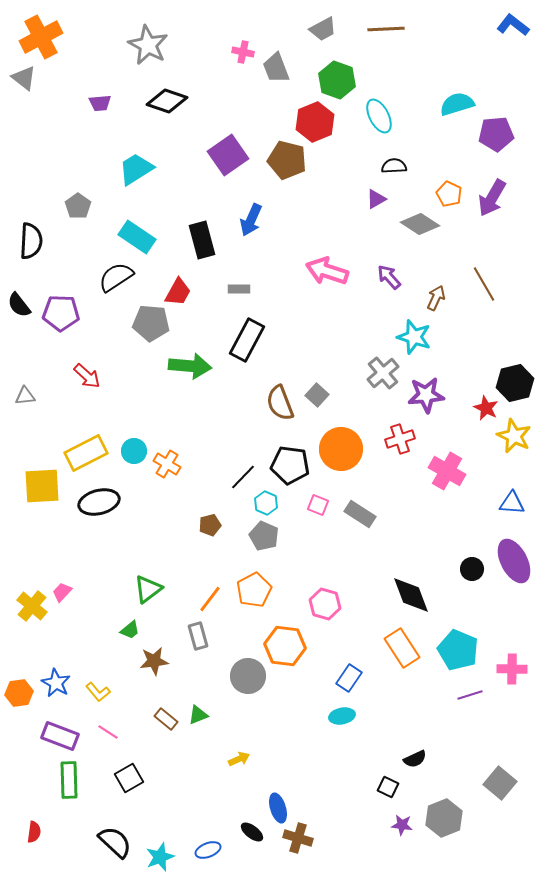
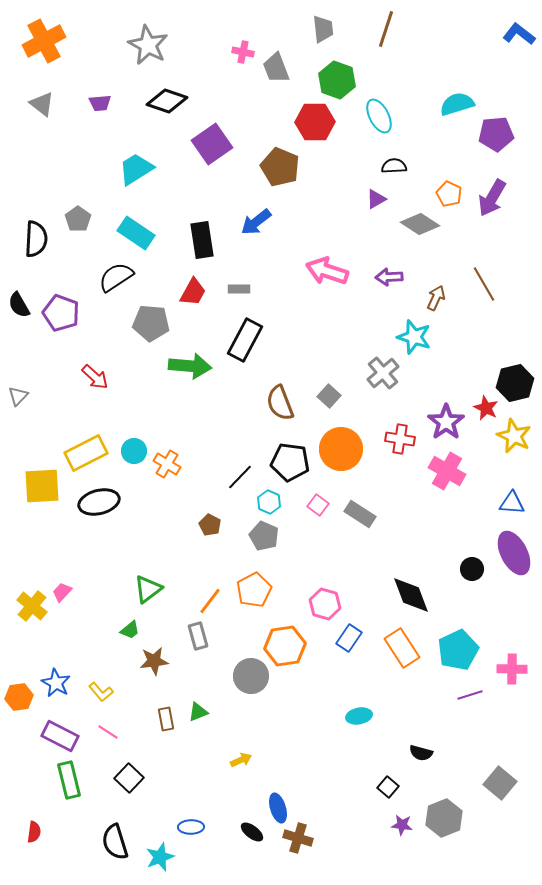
blue L-shape at (513, 25): moved 6 px right, 9 px down
gray trapezoid at (323, 29): rotated 68 degrees counterclockwise
brown line at (386, 29): rotated 69 degrees counterclockwise
orange cross at (41, 37): moved 3 px right, 4 px down
gray triangle at (24, 78): moved 18 px right, 26 px down
red hexagon at (315, 122): rotated 21 degrees clockwise
purple square at (228, 155): moved 16 px left, 11 px up
brown pentagon at (287, 160): moved 7 px left, 7 px down; rotated 9 degrees clockwise
gray pentagon at (78, 206): moved 13 px down
blue arrow at (251, 220): moved 5 px right, 2 px down; rotated 28 degrees clockwise
cyan rectangle at (137, 237): moved 1 px left, 4 px up
black rectangle at (202, 240): rotated 6 degrees clockwise
black semicircle at (31, 241): moved 5 px right, 2 px up
purple arrow at (389, 277): rotated 52 degrees counterclockwise
red trapezoid at (178, 292): moved 15 px right
black semicircle at (19, 305): rotated 8 degrees clockwise
purple pentagon at (61, 313): rotated 18 degrees clockwise
black rectangle at (247, 340): moved 2 px left
red arrow at (87, 376): moved 8 px right, 1 px down
gray square at (317, 395): moved 12 px right, 1 px down
purple star at (426, 395): moved 20 px right, 27 px down; rotated 30 degrees counterclockwise
gray triangle at (25, 396): moved 7 px left; rotated 40 degrees counterclockwise
red cross at (400, 439): rotated 28 degrees clockwise
black pentagon at (290, 465): moved 3 px up
black line at (243, 477): moved 3 px left
cyan hexagon at (266, 503): moved 3 px right, 1 px up
pink square at (318, 505): rotated 15 degrees clockwise
brown pentagon at (210, 525): rotated 30 degrees counterclockwise
purple ellipse at (514, 561): moved 8 px up
orange line at (210, 599): moved 2 px down
orange hexagon at (285, 646): rotated 15 degrees counterclockwise
cyan pentagon at (458, 650): rotated 24 degrees clockwise
gray circle at (248, 676): moved 3 px right
blue rectangle at (349, 678): moved 40 px up
yellow L-shape at (98, 692): moved 3 px right
orange hexagon at (19, 693): moved 4 px down
green triangle at (198, 715): moved 3 px up
cyan ellipse at (342, 716): moved 17 px right
brown rectangle at (166, 719): rotated 40 degrees clockwise
purple rectangle at (60, 736): rotated 6 degrees clockwise
yellow arrow at (239, 759): moved 2 px right, 1 px down
black semicircle at (415, 759): moved 6 px right, 6 px up; rotated 40 degrees clockwise
black square at (129, 778): rotated 16 degrees counterclockwise
green rectangle at (69, 780): rotated 12 degrees counterclockwise
black square at (388, 787): rotated 15 degrees clockwise
black semicircle at (115, 842): rotated 150 degrees counterclockwise
blue ellipse at (208, 850): moved 17 px left, 23 px up; rotated 20 degrees clockwise
